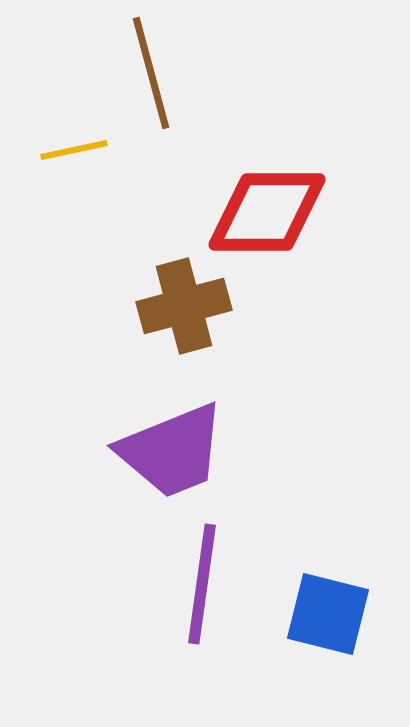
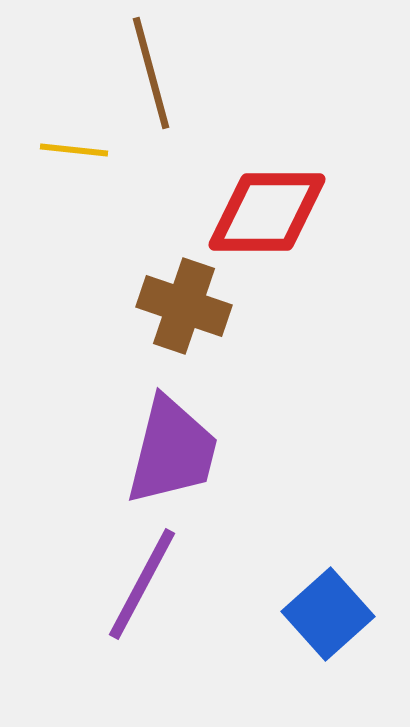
yellow line: rotated 18 degrees clockwise
brown cross: rotated 34 degrees clockwise
purple trapezoid: rotated 54 degrees counterclockwise
purple line: moved 60 px left; rotated 20 degrees clockwise
blue square: rotated 34 degrees clockwise
